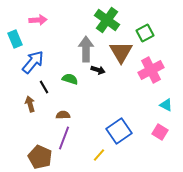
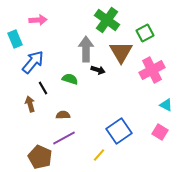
pink cross: moved 1 px right
black line: moved 1 px left, 1 px down
purple line: rotated 40 degrees clockwise
